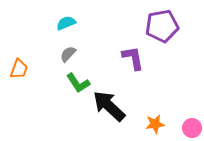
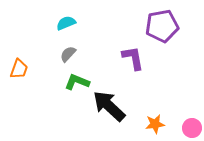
green L-shape: moved 1 px left, 1 px up; rotated 145 degrees clockwise
